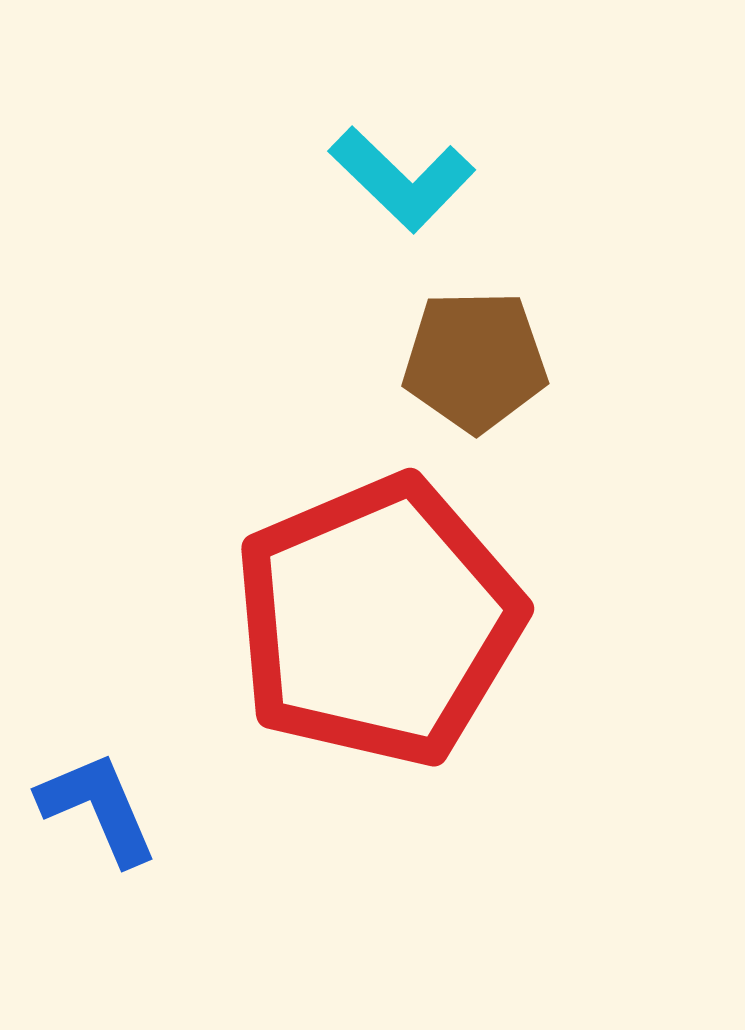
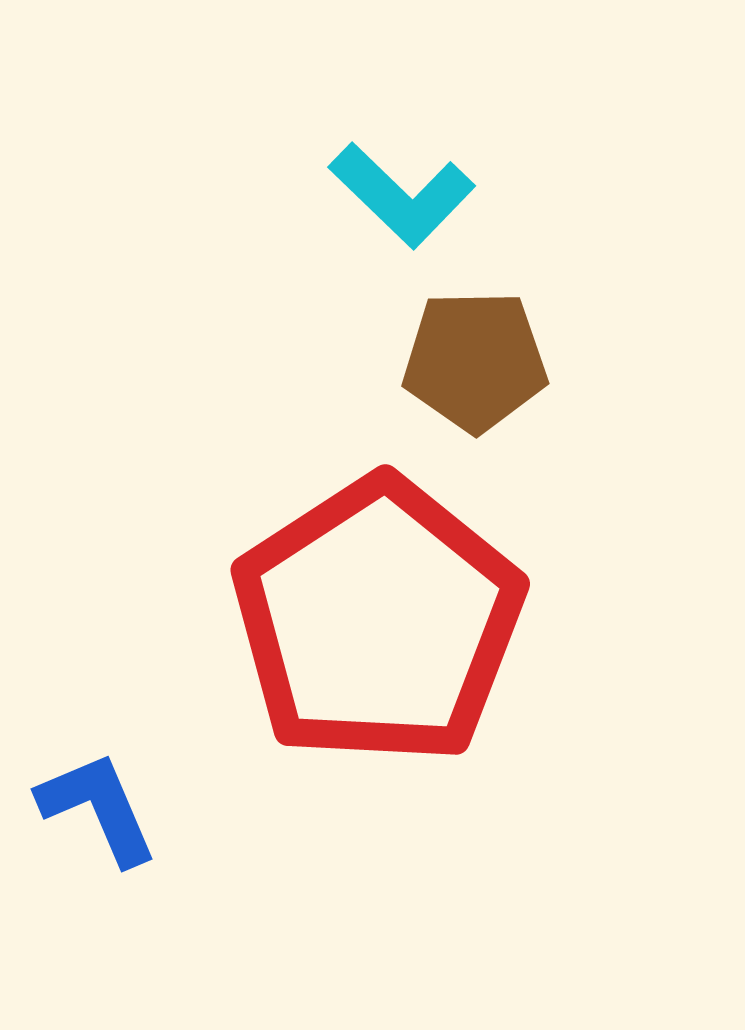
cyan L-shape: moved 16 px down
red pentagon: rotated 10 degrees counterclockwise
